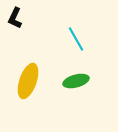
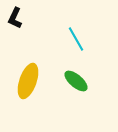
green ellipse: rotated 55 degrees clockwise
